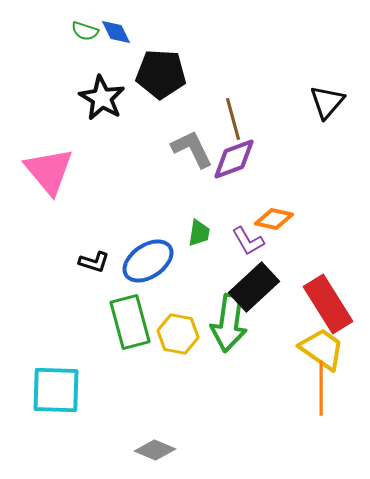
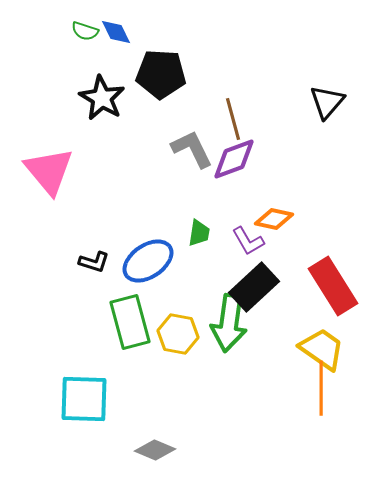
red rectangle: moved 5 px right, 18 px up
cyan square: moved 28 px right, 9 px down
